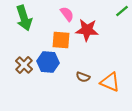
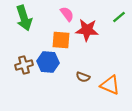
green line: moved 3 px left, 6 px down
brown cross: rotated 30 degrees clockwise
orange triangle: moved 3 px down
